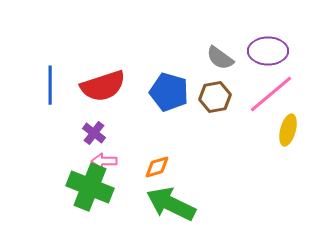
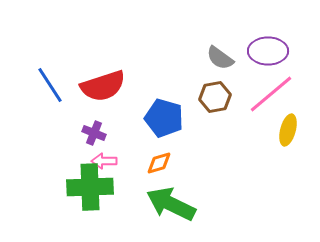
blue line: rotated 33 degrees counterclockwise
blue pentagon: moved 5 px left, 26 px down
purple cross: rotated 15 degrees counterclockwise
orange diamond: moved 2 px right, 4 px up
green cross: rotated 24 degrees counterclockwise
